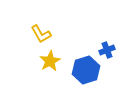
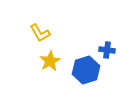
yellow L-shape: moved 1 px left, 1 px up
blue cross: rotated 28 degrees clockwise
